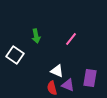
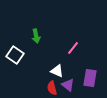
pink line: moved 2 px right, 9 px down
purple triangle: rotated 16 degrees clockwise
